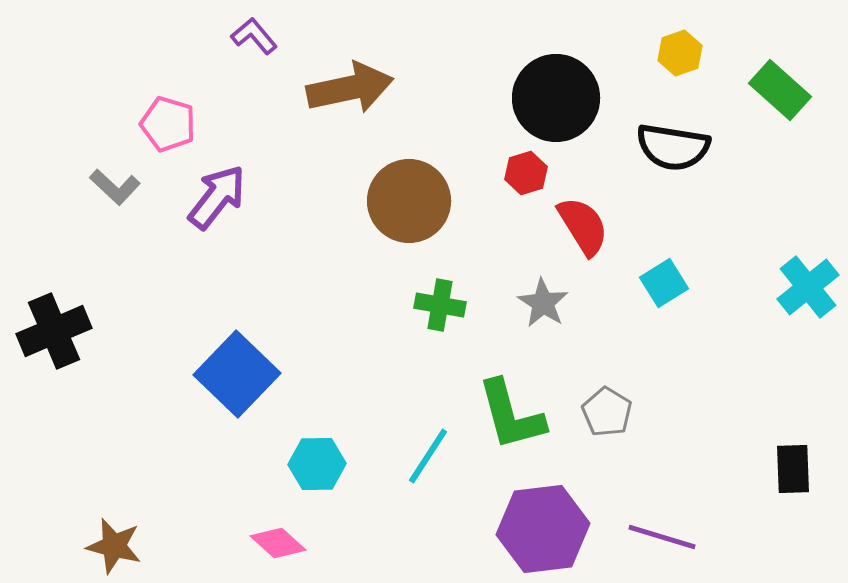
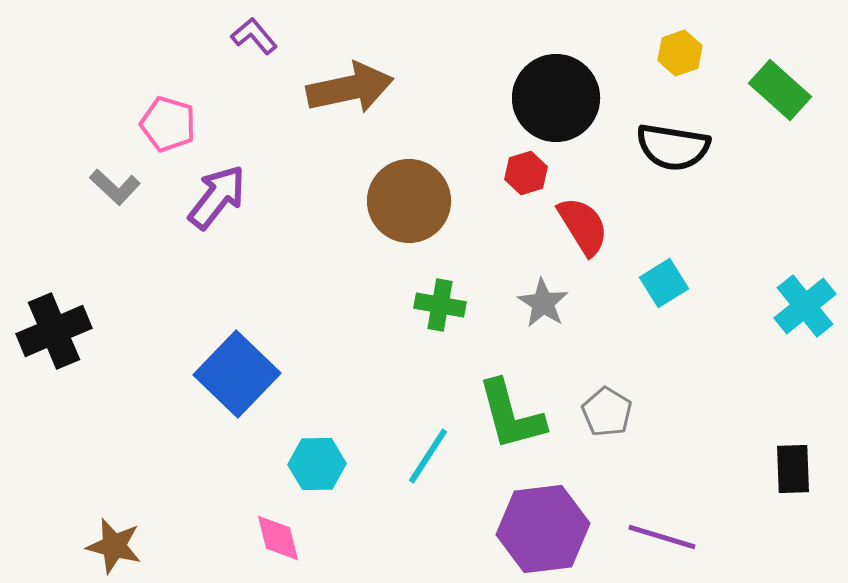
cyan cross: moved 3 px left, 19 px down
pink diamond: moved 5 px up; rotated 34 degrees clockwise
